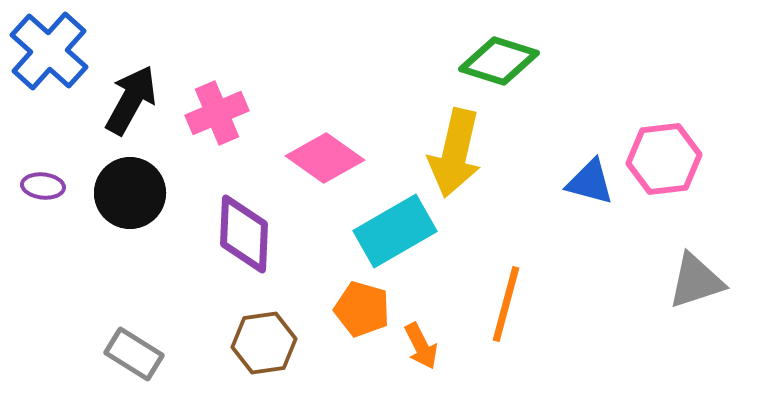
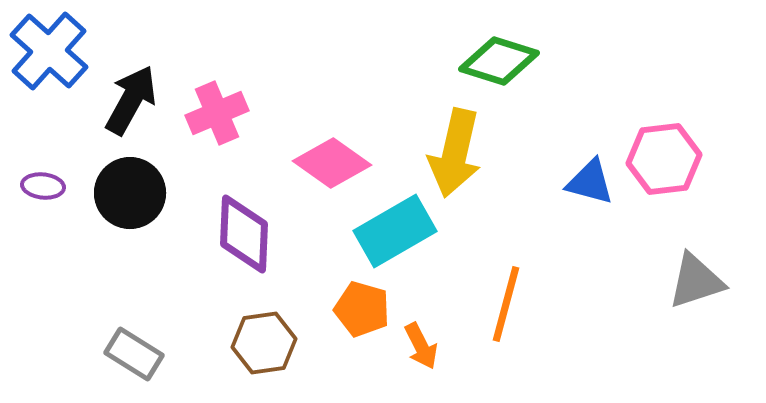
pink diamond: moved 7 px right, 5 px down
